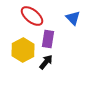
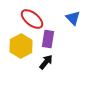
red ellipse: moved 3 px down
yellow hexagon: moved 2 px left, 4 px up
